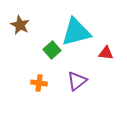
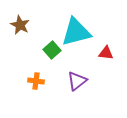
orange cross: moved 3 px left, 2 px up
